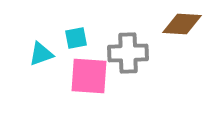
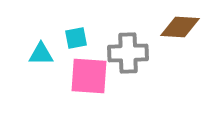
brown diamond: moved 2 px left, 3 px down
cyan triangle: rotated 20 degrees clockwise
